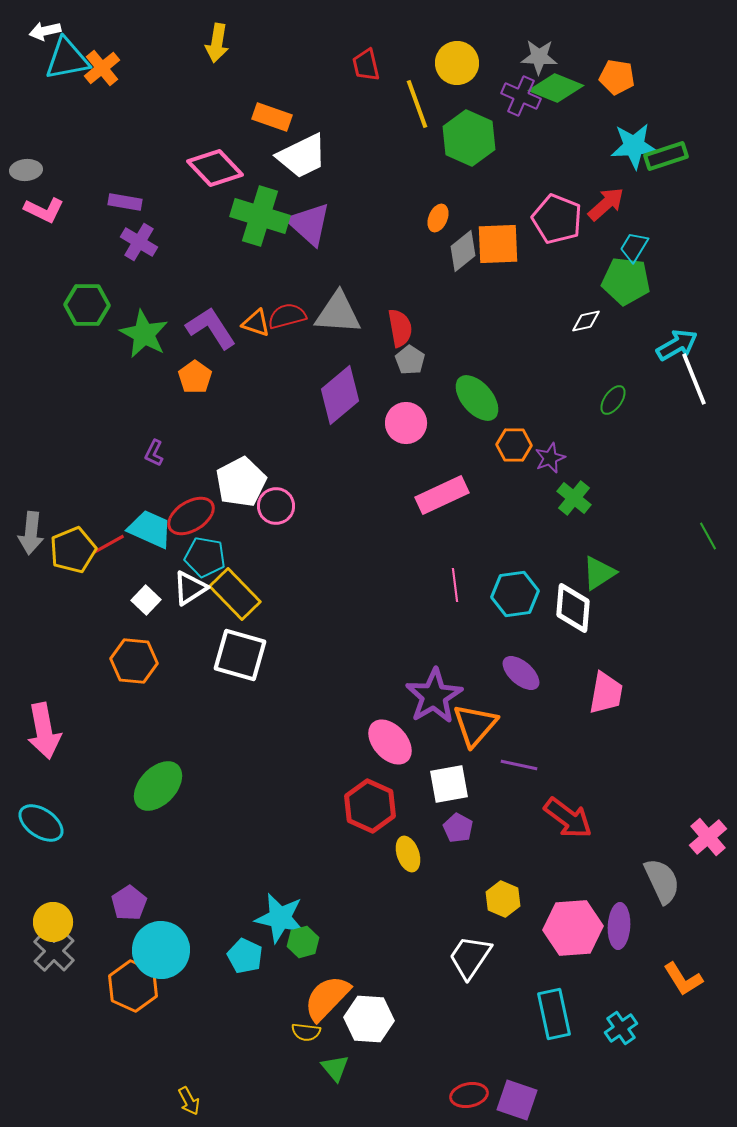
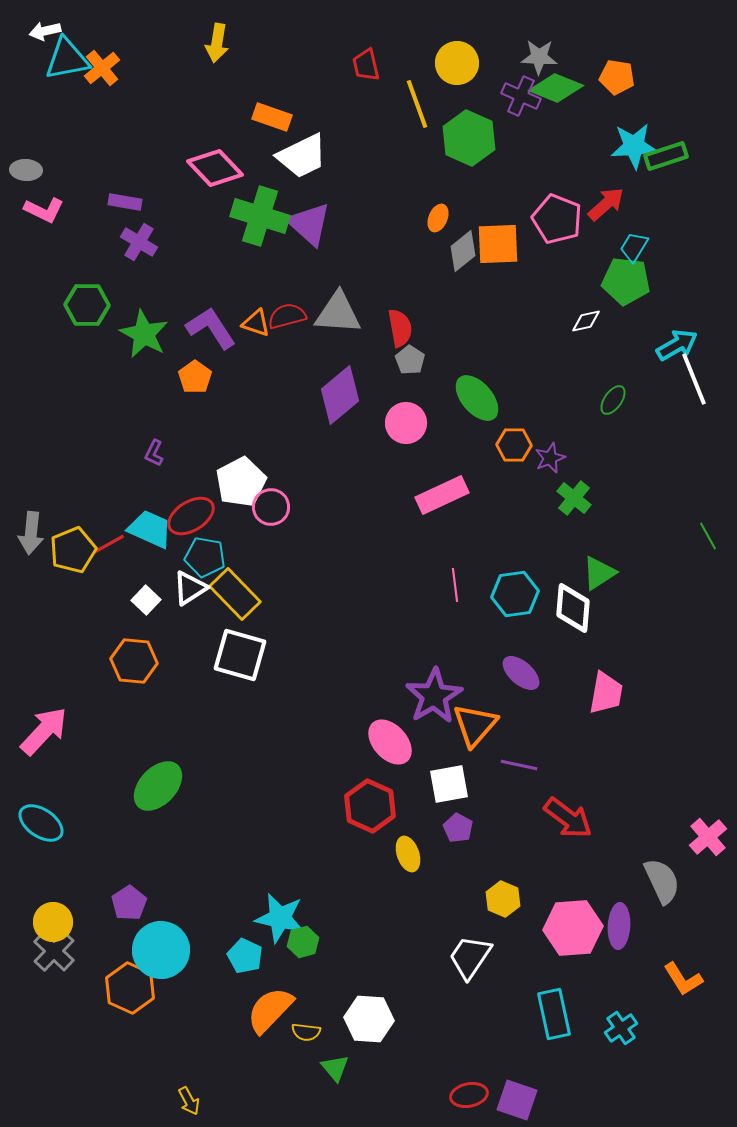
gray ellipse at (26, 170): rotated 8 degrees clockwise
pink circle at (276, 506): moved 5 px left, 1 px down
pink arrow at (44, 731): rotated 126 degrees counterclockwise
orange hexagon at (133, 986): moved 3 px left, 2 px down
orange semicircle at (327, 998): moved 57 px left, 12 px down
